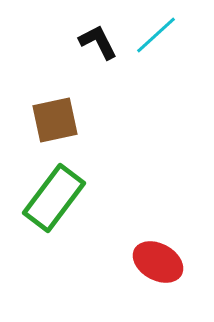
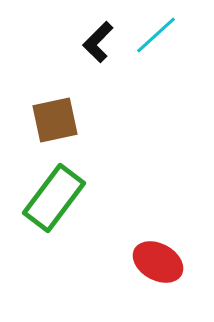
black L-shape: rotated 108 degrees counterclockwise
